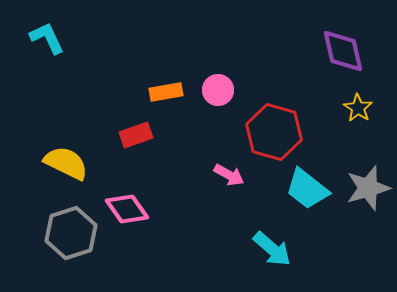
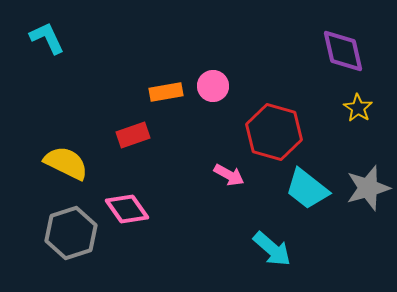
pink circle: moved 5 px left, 4 px up
red rectangle: moved 3 px left
